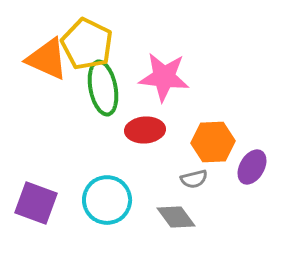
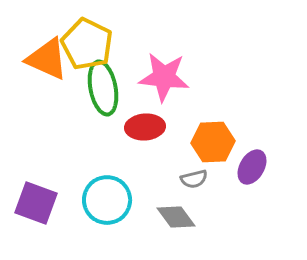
red ellipse: moved 3 px up
